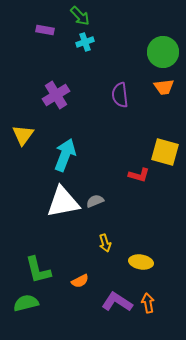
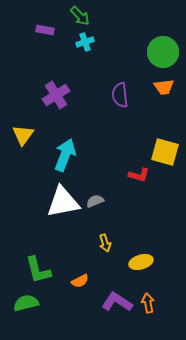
yellow ellipse: rotated 25 degrees counterclockwise
